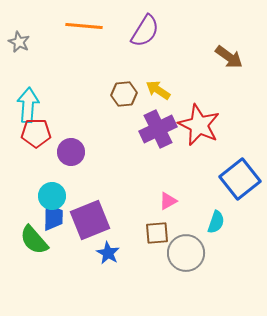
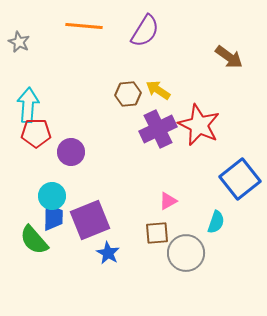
brown hexagon: moved 4 px right
